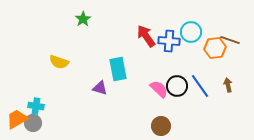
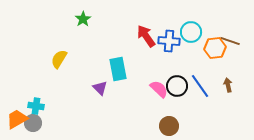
brown line: moved 1 px down
yellow semicircle: moved 3 px up; rotated 102 degrees clockwise
purple triangle: rotated 28 degrees clockwise
brown circle: moved 8 px right
